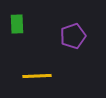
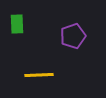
yellow line: moved 2 px right, 1 px up
